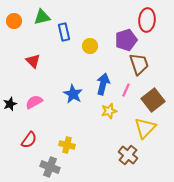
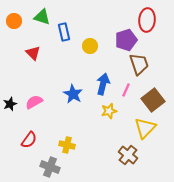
green triangle: rotated 30 degrees clockwise
red triangle: moved 8 px up
